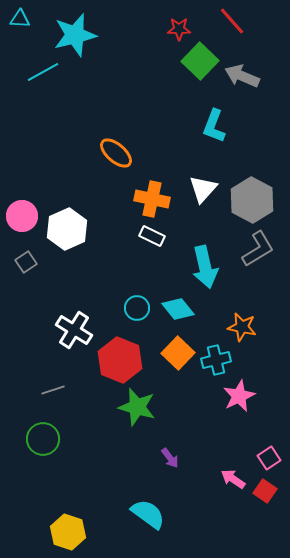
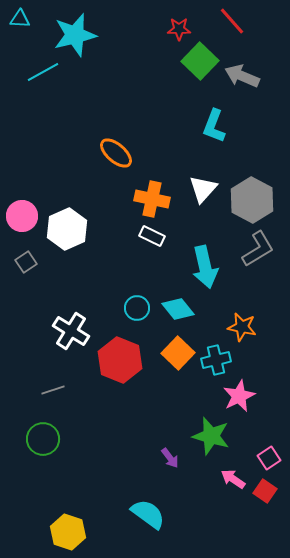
white cross: moved 3 px left, 1 px down
green star: moved 74 px right, 29 px down
